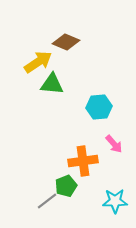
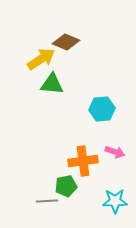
yellow arrow: moved 3 px right, 3 px up
cyan hexagon: moved 3 px right, 2 px down
pink arrow: moved 1 px right, 8 px down; rotated 30 degrees counterclockwise
green pentagon: rotated 10 degrees clockwise
gray line: rotated 35 degrees clockwise
